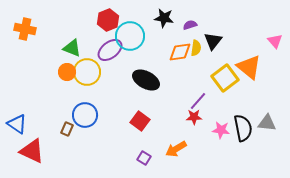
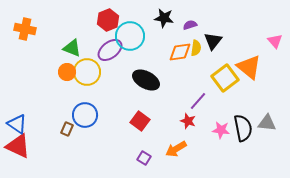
red star: moved 6 px left, 4 px down; rotated 21 degrees clockwise
red triangle: moved 14 px left, 5 px up
